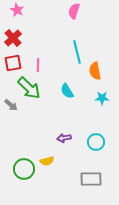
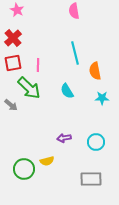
pink semicircle: rotated 28 degrees counterclockwise
cyan line: moved 2 px left, 1 px down
